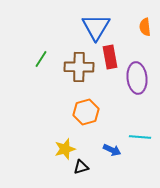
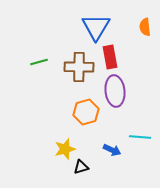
green line: moved 2 px left, 3 px down; rotated 42 degrees clockwise
purple ellipse: moved 22 px left, 13 px down
